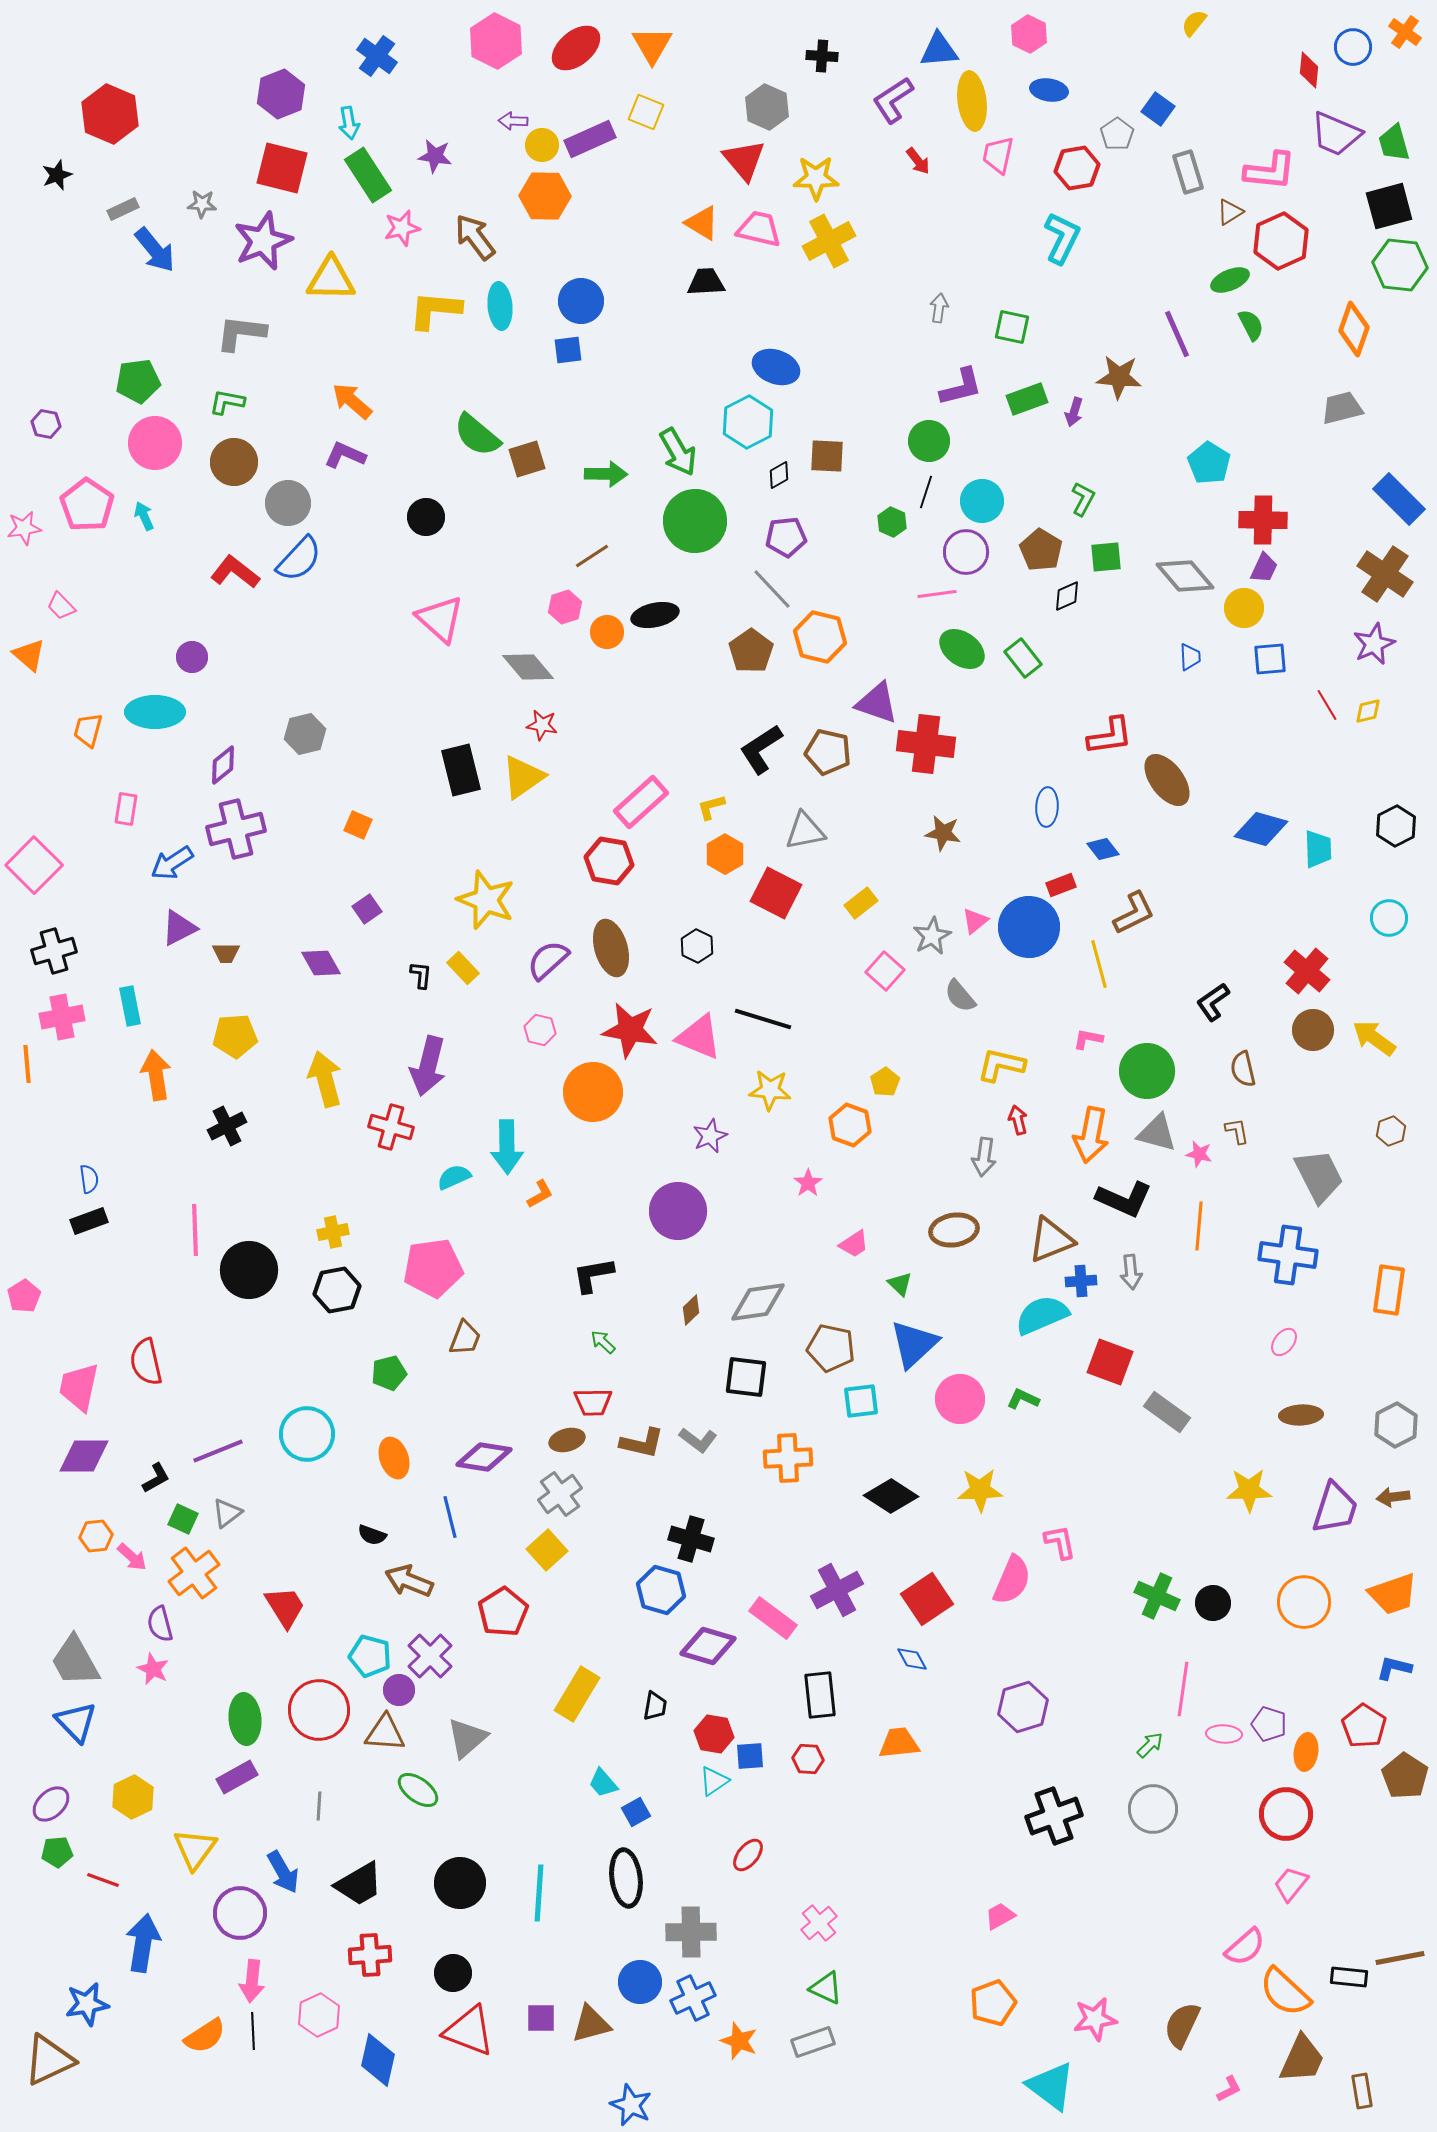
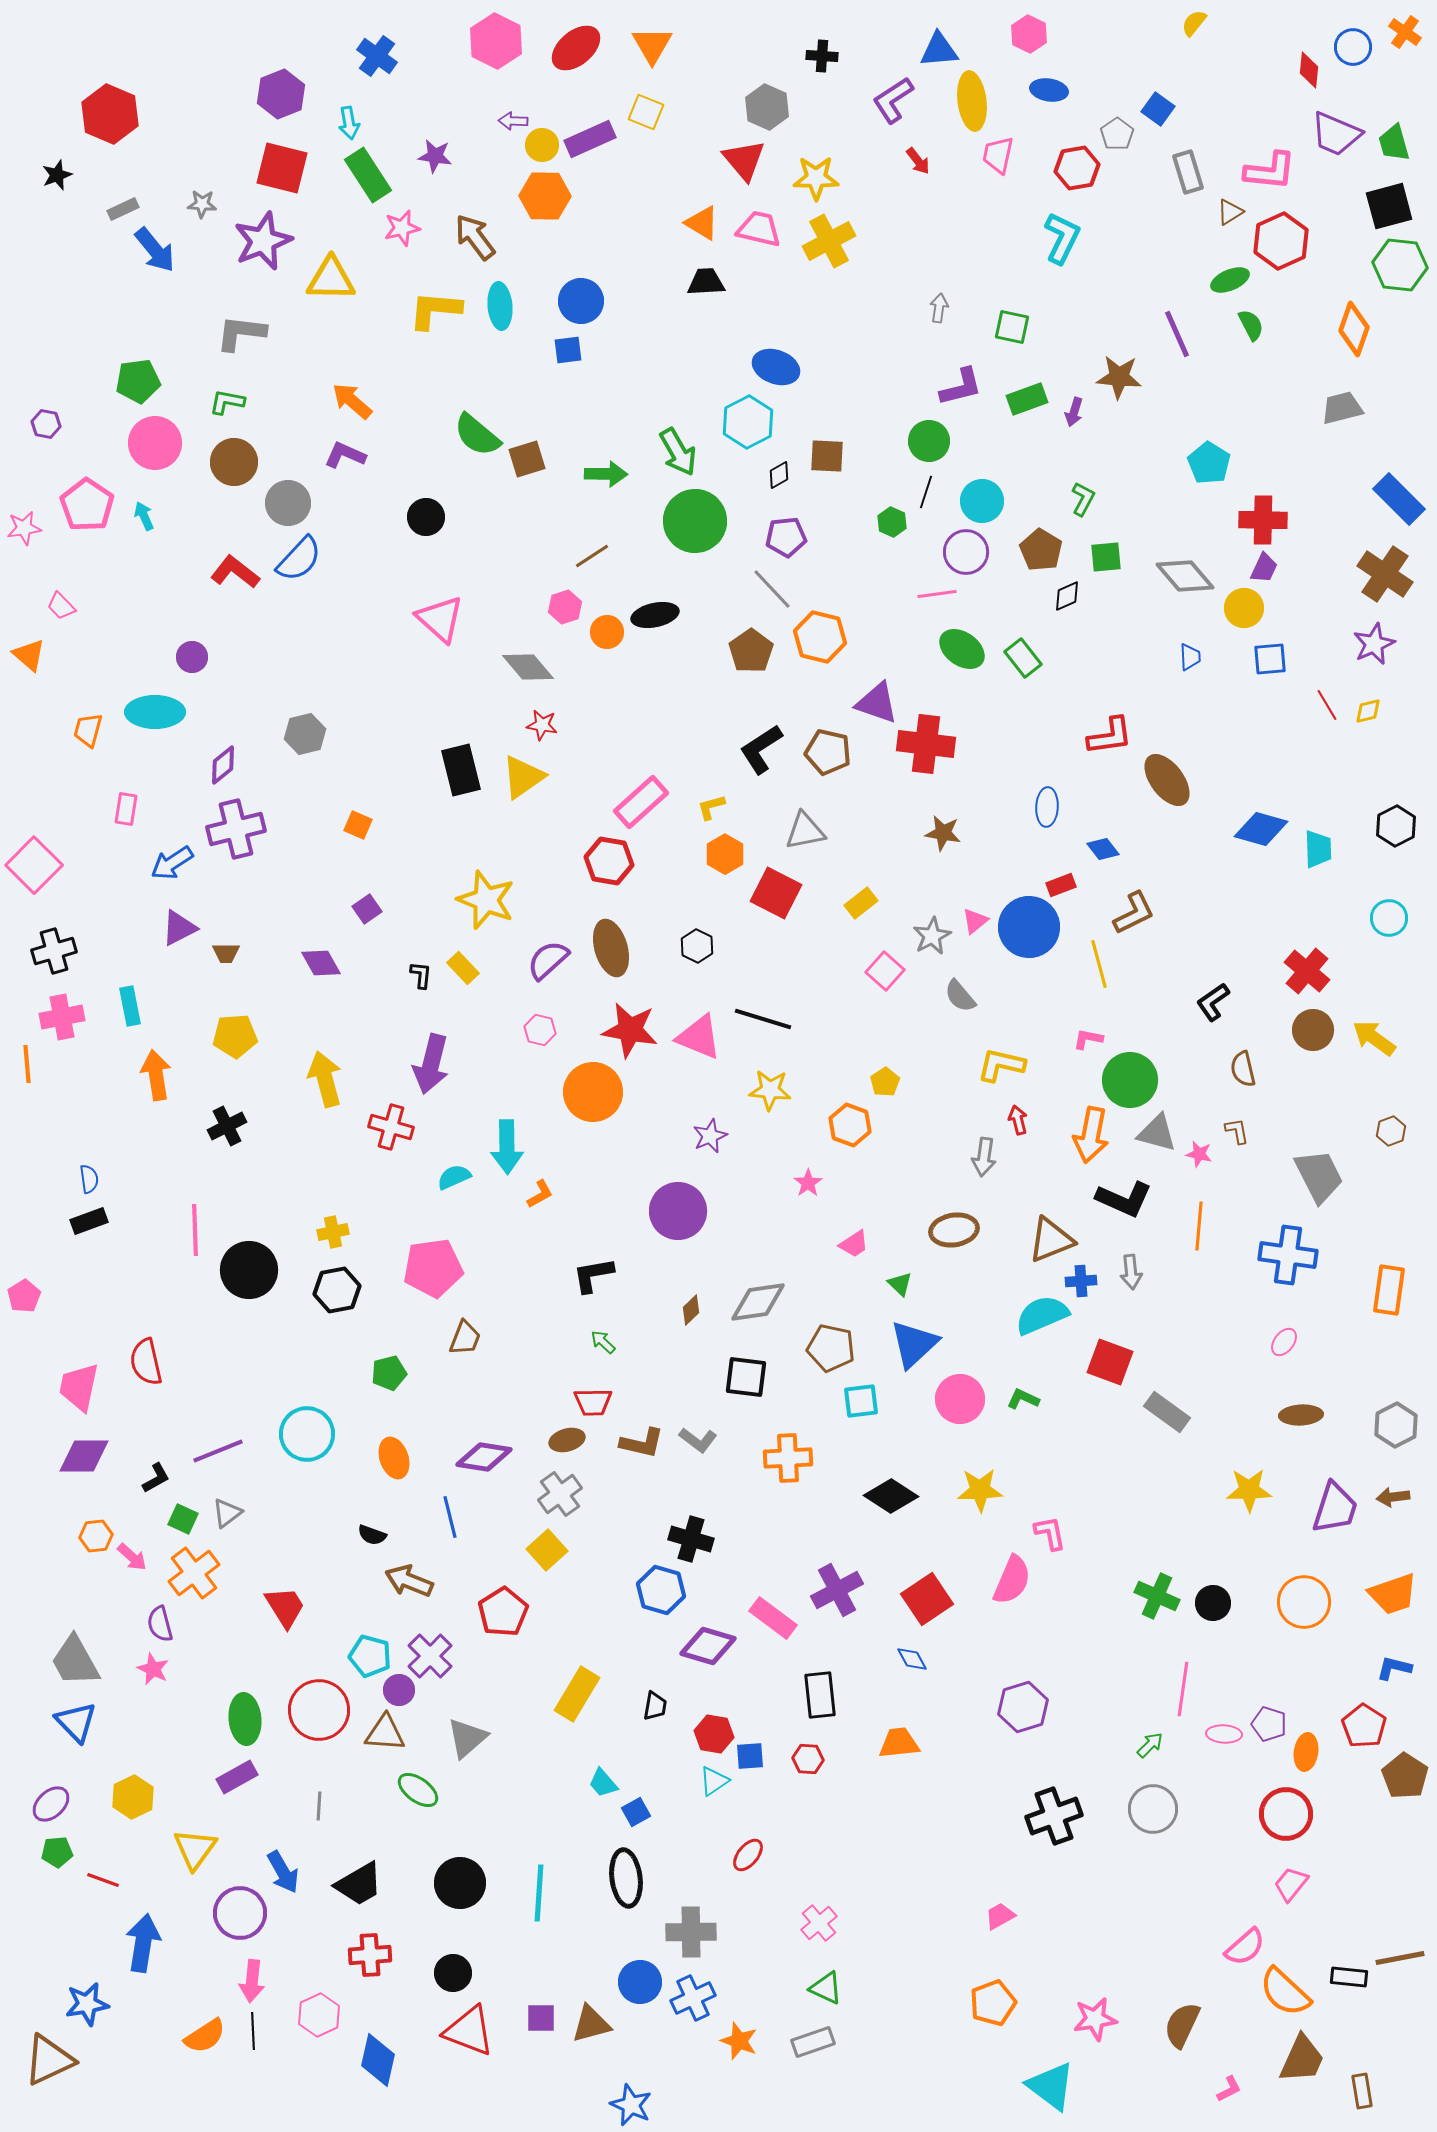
purple arrow at (428, 1066): moved 3 px right, 2 px up
green circle at (1147, 1071): moved 17 px left, 9 px down
pink L-shape at (1060, 1542): moved 10 px left, 9 px up
